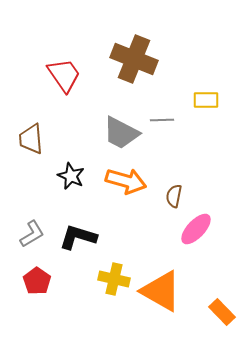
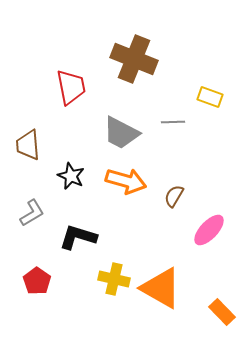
red trapezoid: moved 7 px right, 12 px down; rotated 24 degrees clockwise
yellow rectangle: moved 4 px right, 3 px up; rotated 20 degrees clockwise
gray line: moved 11 px right, 2 px down
brown trapezoid: moved 3 px left, 6 px down
brown semicircle: rotated 20 degrees clockwise
pink ellipse: moved 13 px right, 1 px down
gray L-shape: moved 21 px up
orange triangle: moved 3 px up
